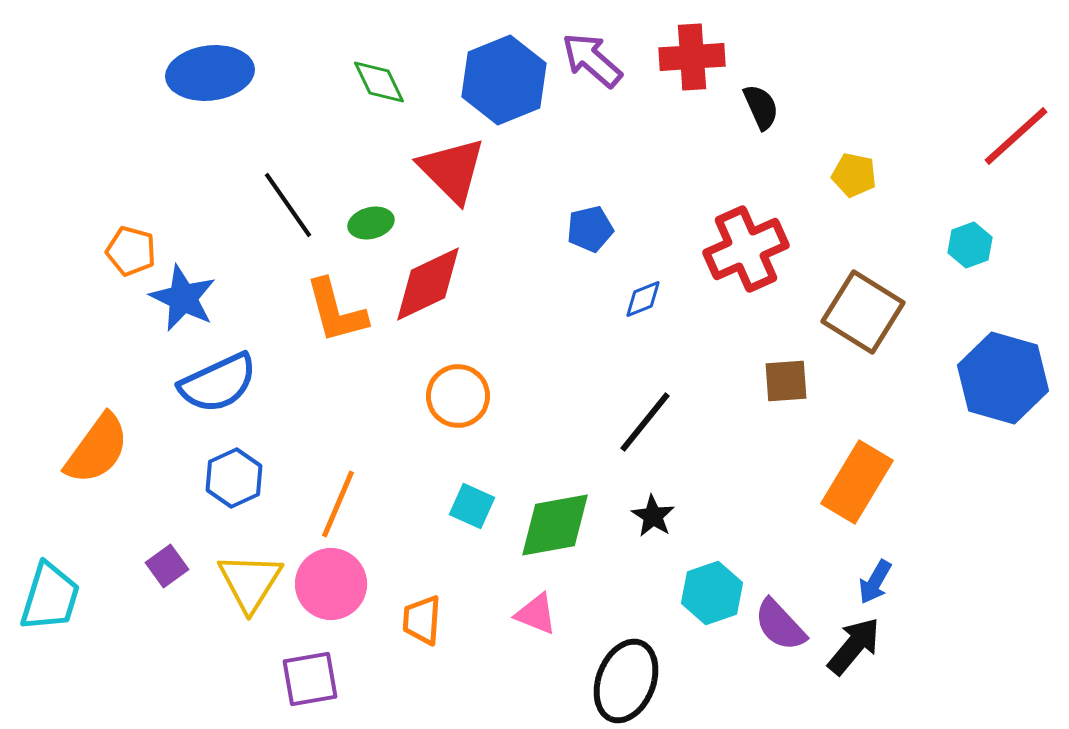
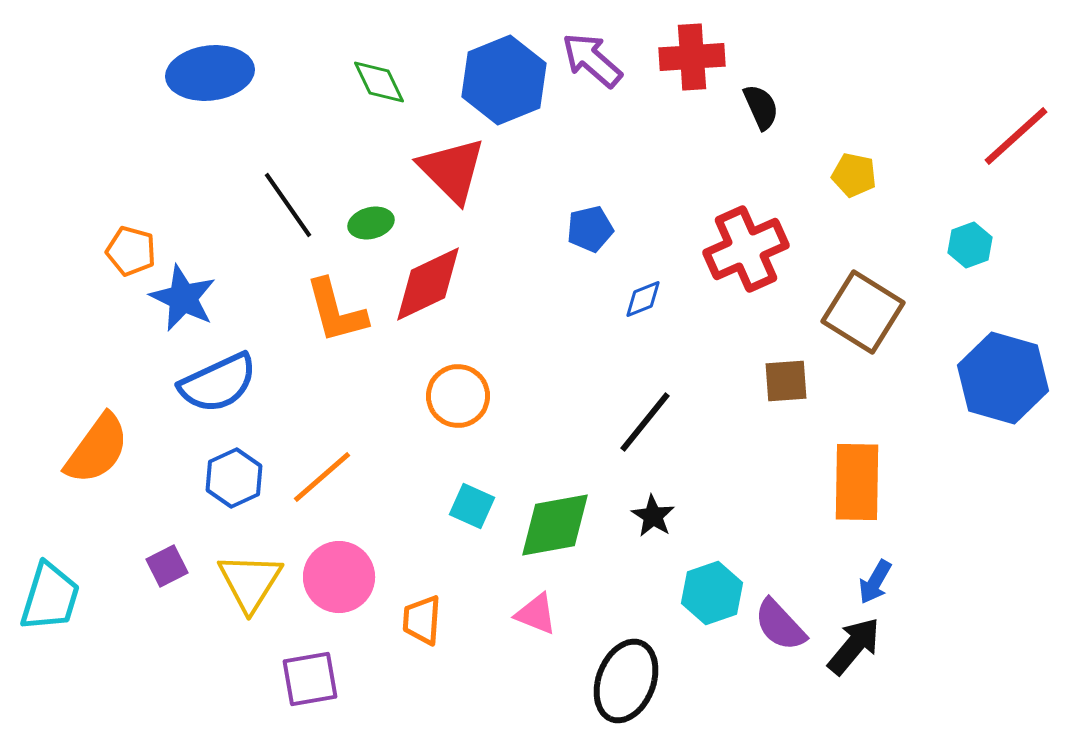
orange rectangle at (857, 482): rotated 30 degrees counterclockwise
orange line at (338, 504): moved 16 px left, 27 px up; rotated 26 degrees clockwise
purple square at (167, 566): rotated 9 degrees clockwise
pink circle at (331, 584): moved 8 px right, 7 px up
